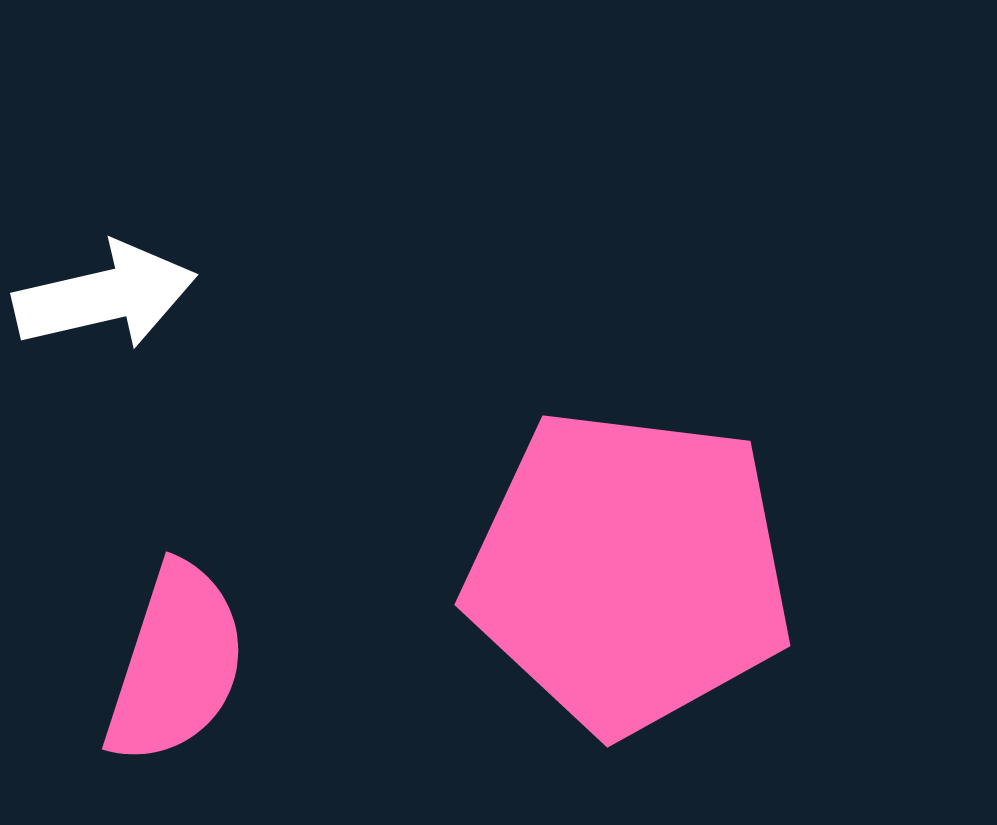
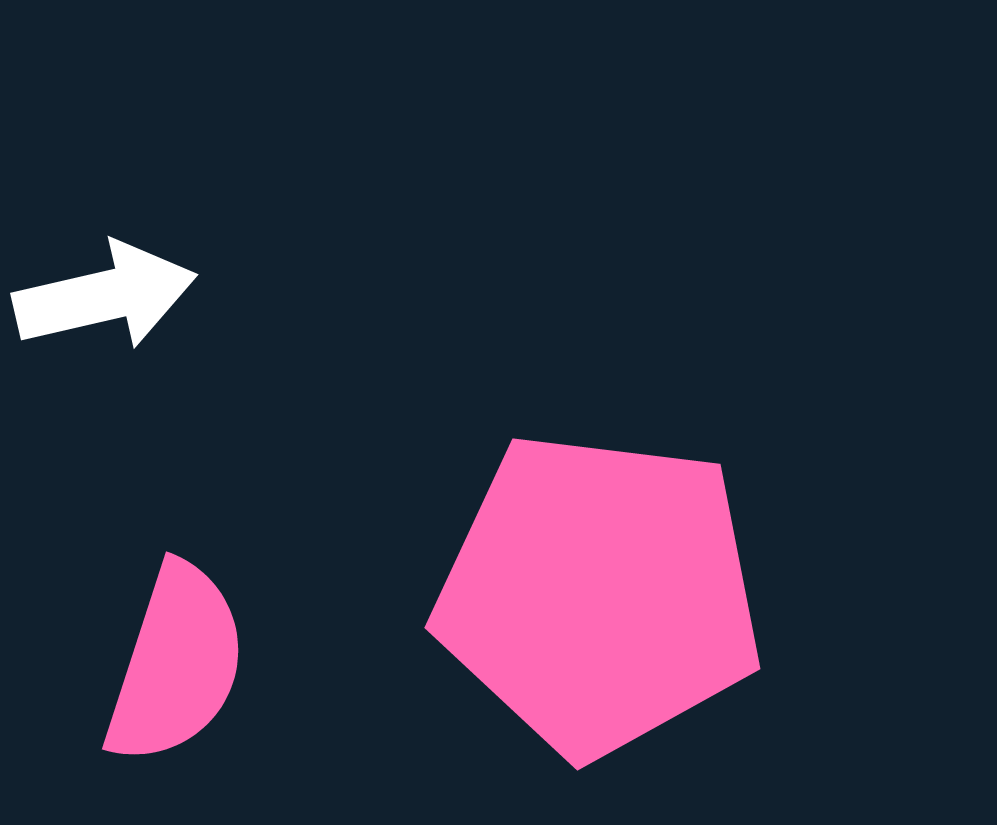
pink pentagon: moved 30 px left, 23 px down
